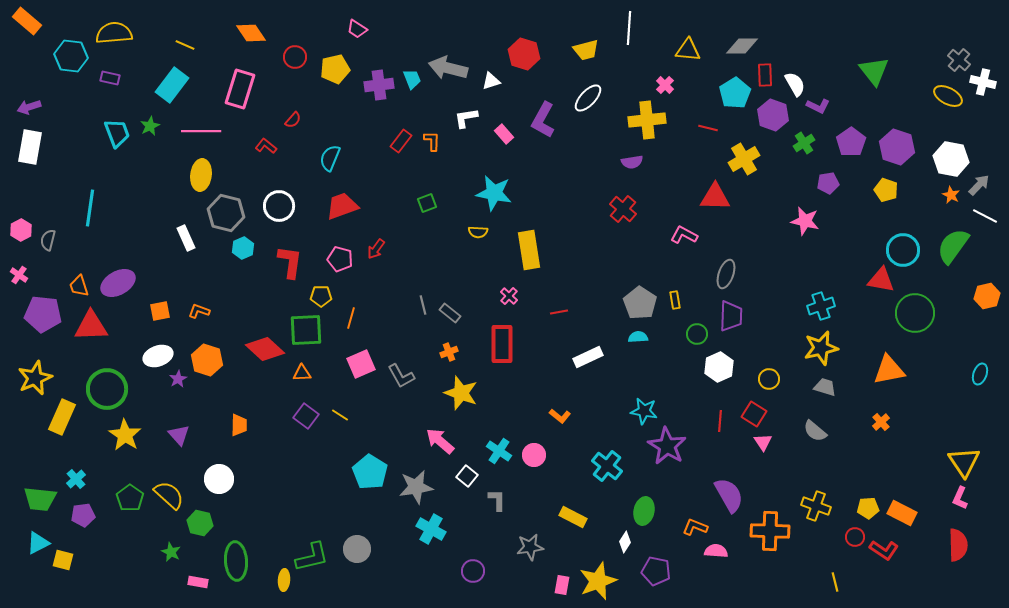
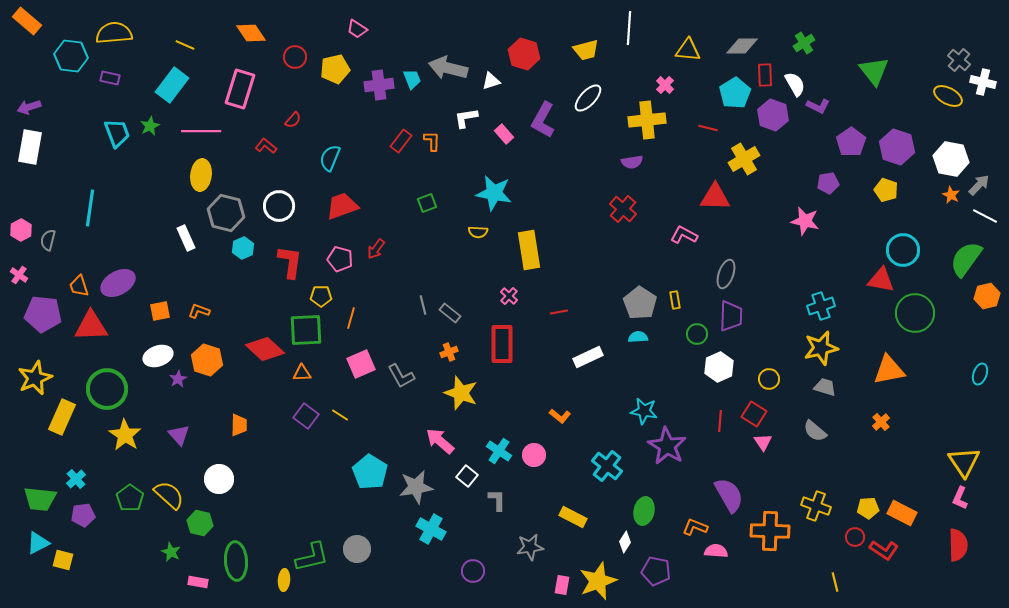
green cross at (804, 143): moved 100 px up
green semicircle at (953, 246): moved 13 px right, 13 px down
